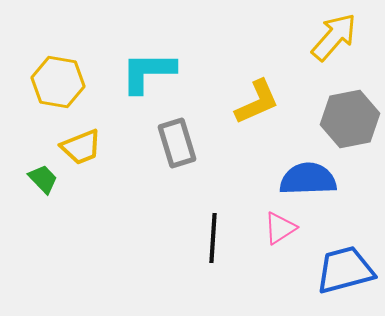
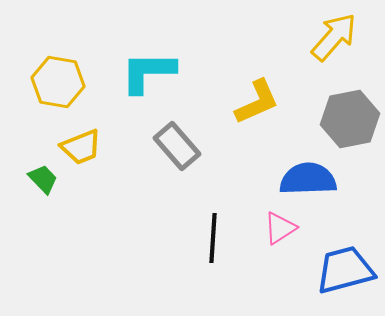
gray rectangle: moved 3 px down; rotated 24 degrees counterclockwise
